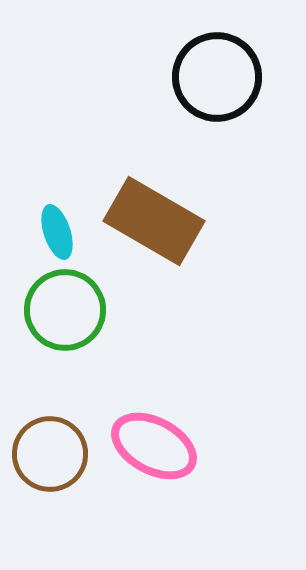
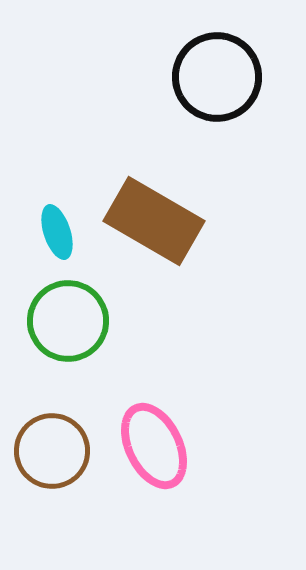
green circle: moved 3 px right, 11 px down
pink ellipse: rotated 36 degrees clockwise
brown circle: moved 2 px right, 3 px up
